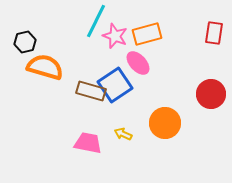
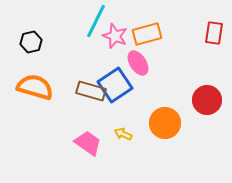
black hexagon: moved 6 px right
pink ellipse: rotated 10 degrees clockwise
orange semicircle: moved 10 px left, 20 px down
red circle: moved 4 px left, 6 px down
pink trapezoid: rotated 24 degrees clockwise
